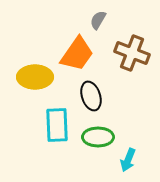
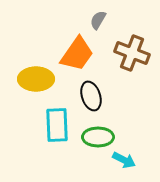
yellow ellipse: moved 1 px right, 2 px down
cyan arrow: moved 4 px left; rotated 85 degrees counterclockwise
